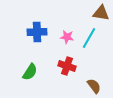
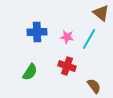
brown triangle: rotated 30 degrees clockwise
cyan line: moved 1 px down
